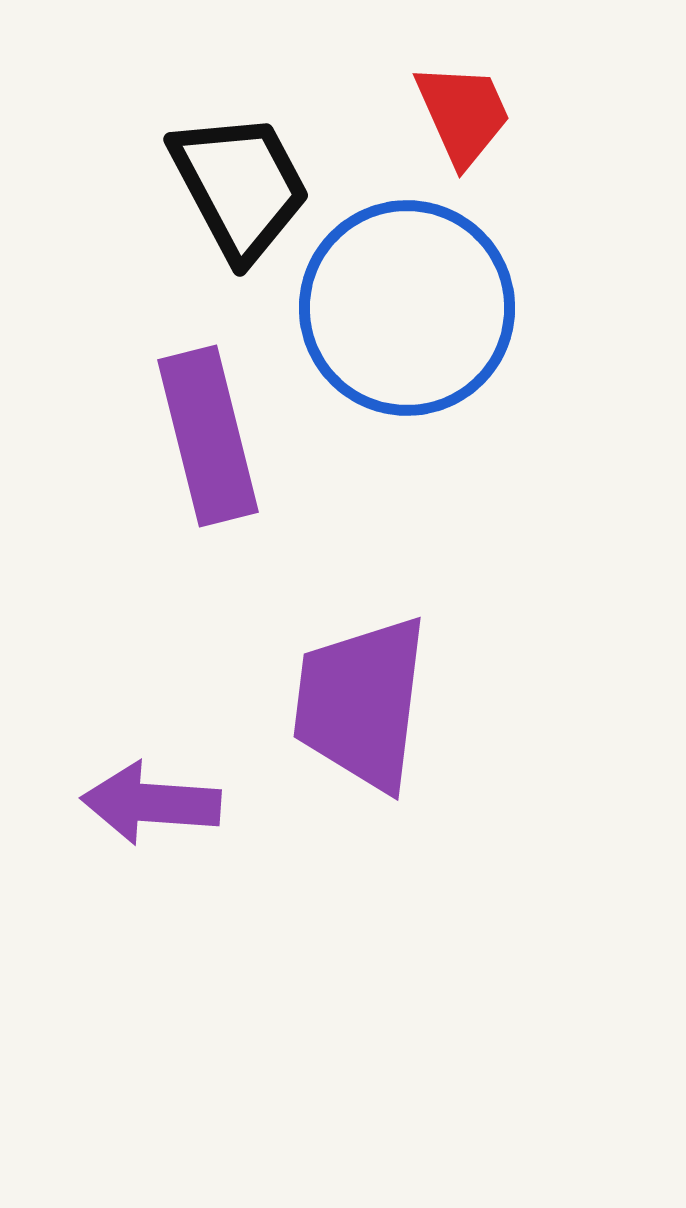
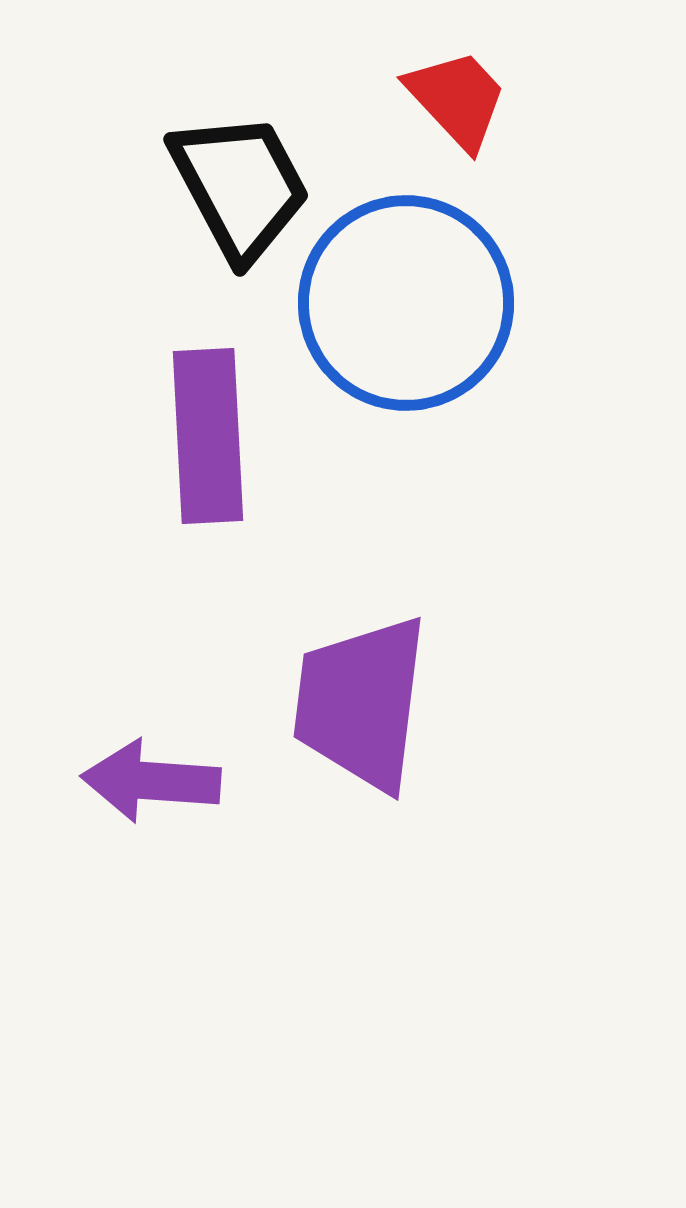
red trapezoid: moved 6 px left, 15 px up; rotated 19 degrees counterclockwise
blue circle: moved 1 px left, 5 px up
purple rectangle: rotated 11 degrees clockwise
purple arrow: moved 22 px up
